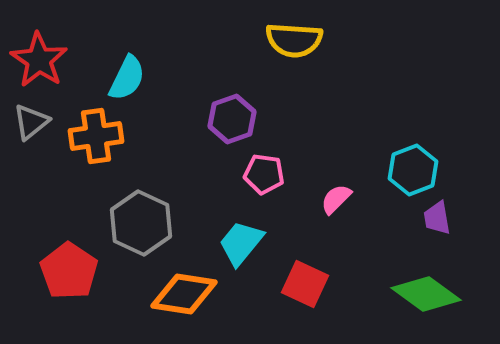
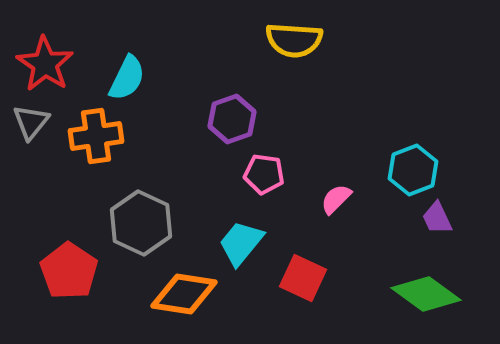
red star: moved 6 px right, 4 px down
gray triangle: rotated 12 degrees counterclockwise
purple trapezoid: rotated 15 degrees counterclockwise
red square: moved 2 px left, 6 px up
